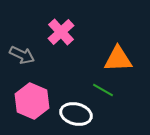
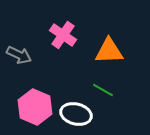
pink cross: moved 2 px right, 3 px down; rotated 12 degrees counterclockwise
gray arrow: moved 3 px left
orange triangle: moved 9 px left, 8 px up
pink hexagon: moved 3 px right, 6 px down
